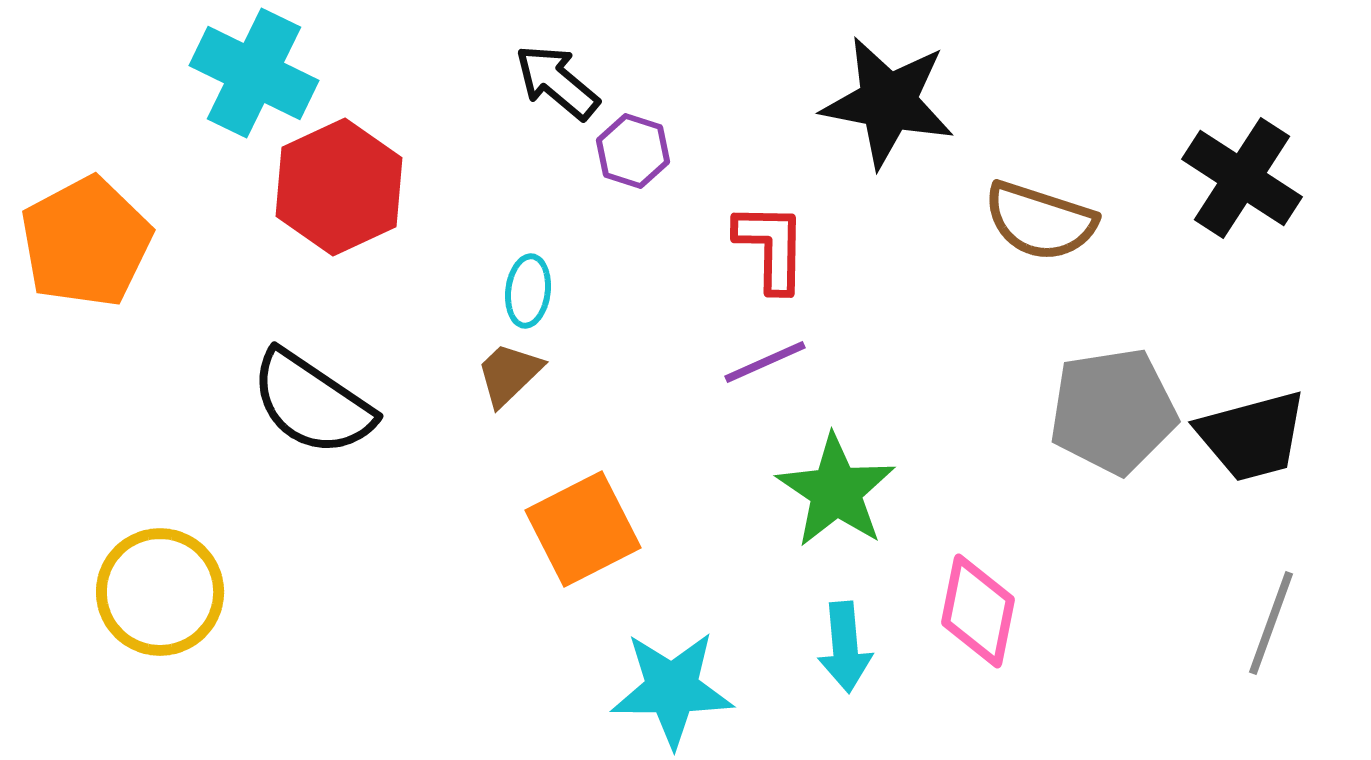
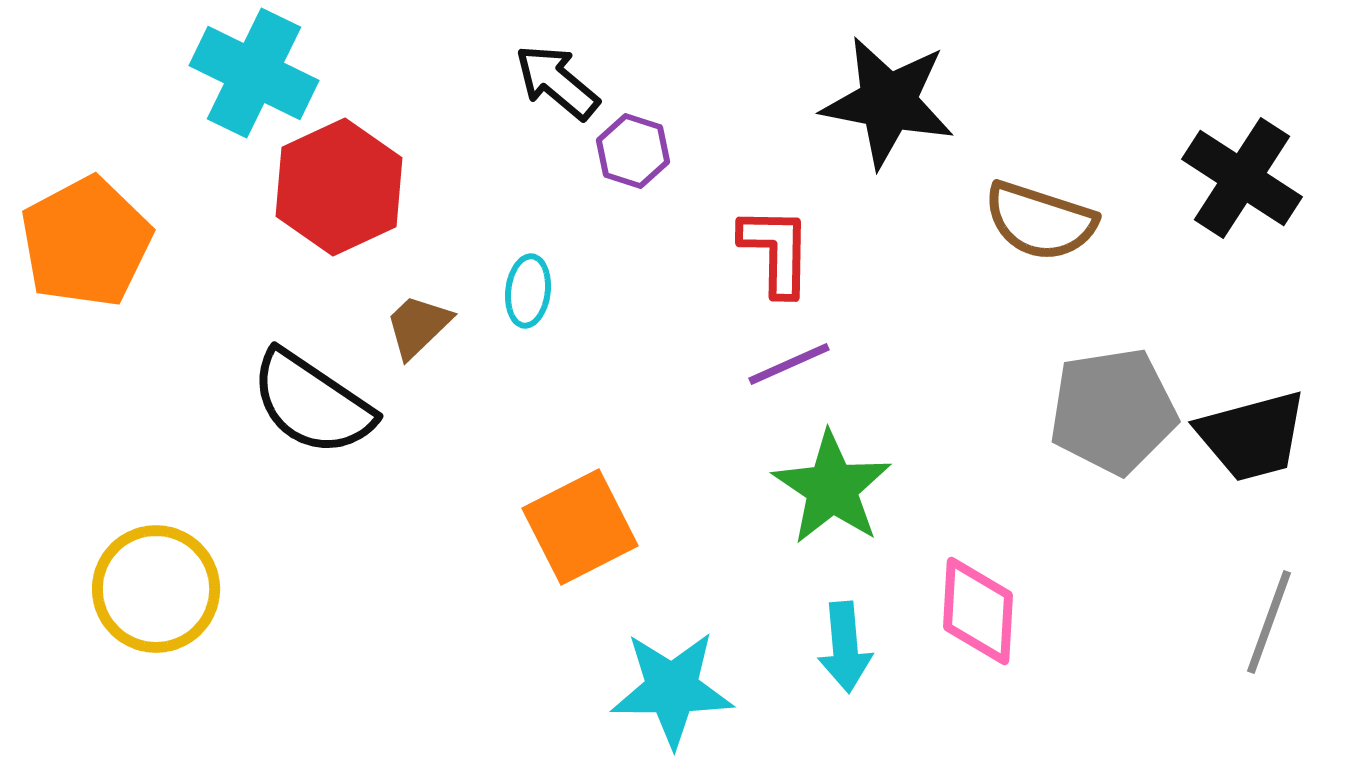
red L-shape: moved 5 px right, 4 px down
purple line: moved 24 px right, 2 px down
brown trapezoid: moved 91 px left, 48 px up
green star: moved 4 px left, 3 px up
orange square: moved 3 px left, 2 px up
yellow circle: moved 4 px left, 3 px up
pink diamond: rotated 8 degrees counterclockwise
gray line: moved 2 px left, 1 px up
